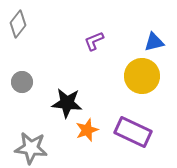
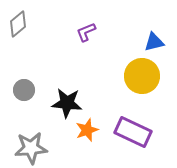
gray diamond: rotated 12 degrees clockwise
purple L-shape: moved 8 px left, 9 px up
gray circle: moved 2 px right, 8 px down
gray star: rotated 12 degrees counterclockwise
